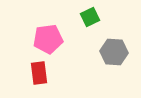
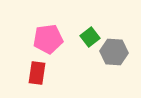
green square: moved 20 px down; rotated 12 degrees counterclockwise
red rectangle: moved 2 px left; rotated 15 degrees clockwise
